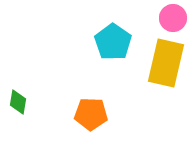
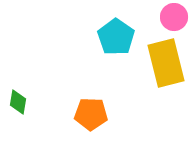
pink circle: moved 1 px right, 1 px up
cyan pentagon: moved 3 px right, 5 px up
yellow rectangle: rotated 27 degrees counterclockwise
